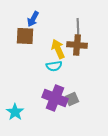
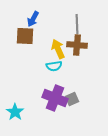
gray line: moved 1 px left, 4 px up
